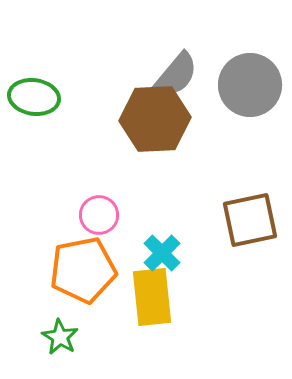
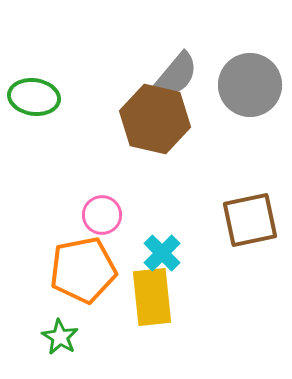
brown hexagon: rotated 16 degrees clockwise
pink circle: moved 3 px right
